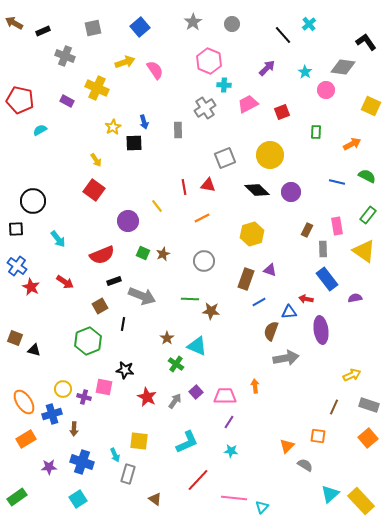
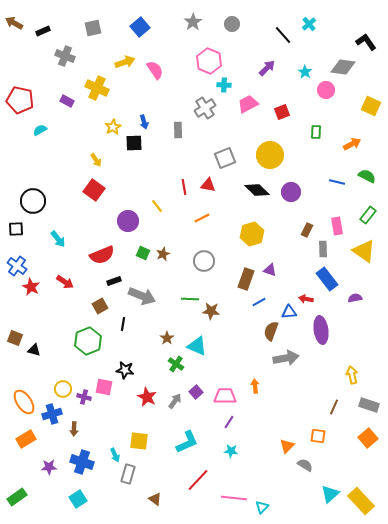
yellow arrow at (352, 375): rotated 78 degrees counterclockwise
